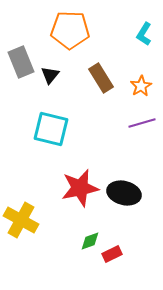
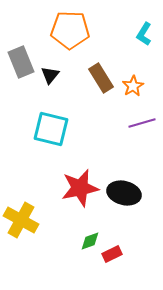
orange star: moved 8 px left
